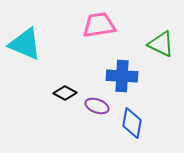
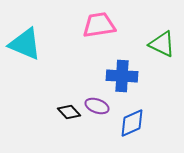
green triangle: moved 1 px right
black diamond: moved 4 px right, 19 px down; rotated 20 degrees clockwise
blue diamond: rotated 56 degrees clockwise
